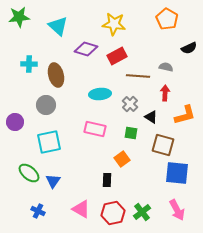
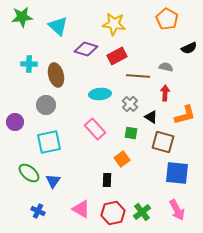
green star: moved 3 px right
pink rectangle: rotated 35 degrees clockwise
brown square: moved 3 px up
